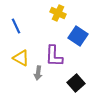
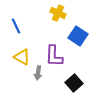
yellow triangle: moved 1 px right, 1 px up
black square: moved 2 px left
